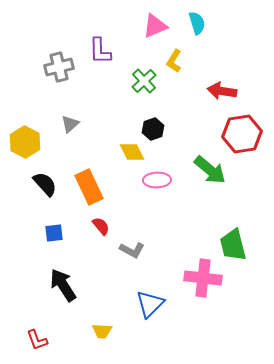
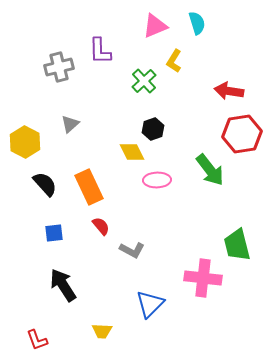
red arrow: moved 7 px right
green arrow: rotated 12 degrees clockwise
green trapezoid: moved 4 px right
